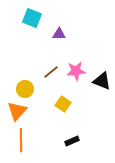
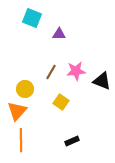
brown line: rotated 21 degrees counterclockwise
yellow square: moved 2 px left, 2 px up
